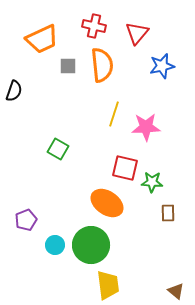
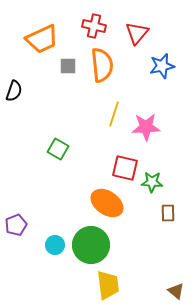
purple pentagon: moved 10 px left, 5 px down
